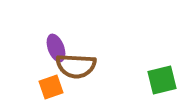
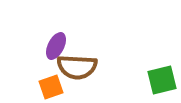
purple ellipse: moved 2 px up; rotated 48 degrees clockwise
brown semicircle: moved 1 px right, 1 px down
